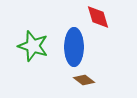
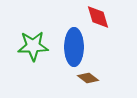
green star: rotated 20 degrees counterclockwise
brown diamond: moved 4 px right, 2 px up
